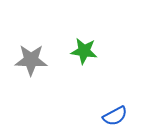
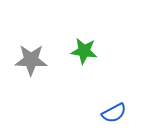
blue semicircle: moved 1 px left, 3 px up
